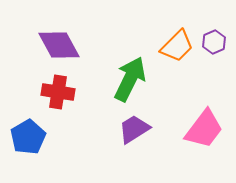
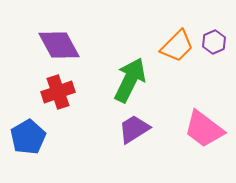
green arrow: moved 1 px down
red cross: rotated 28 degrees counterclockwise
pink trapezoid: rotated 90 degrees clockwise
